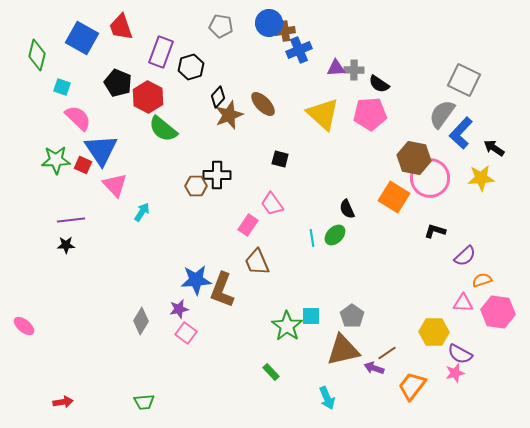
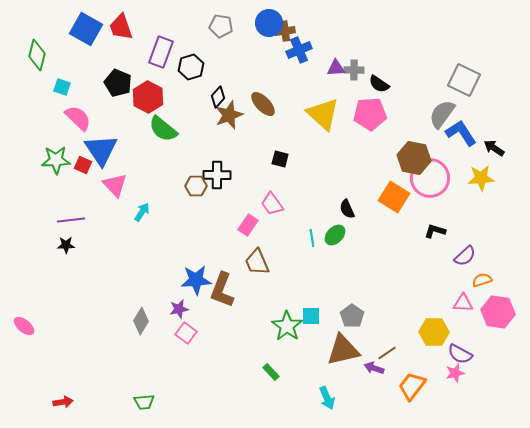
blue square at (82, 38): moved 4 px right, 9 px up
blue L-shape at (461, 133): rotated 104 degrees clockwise
